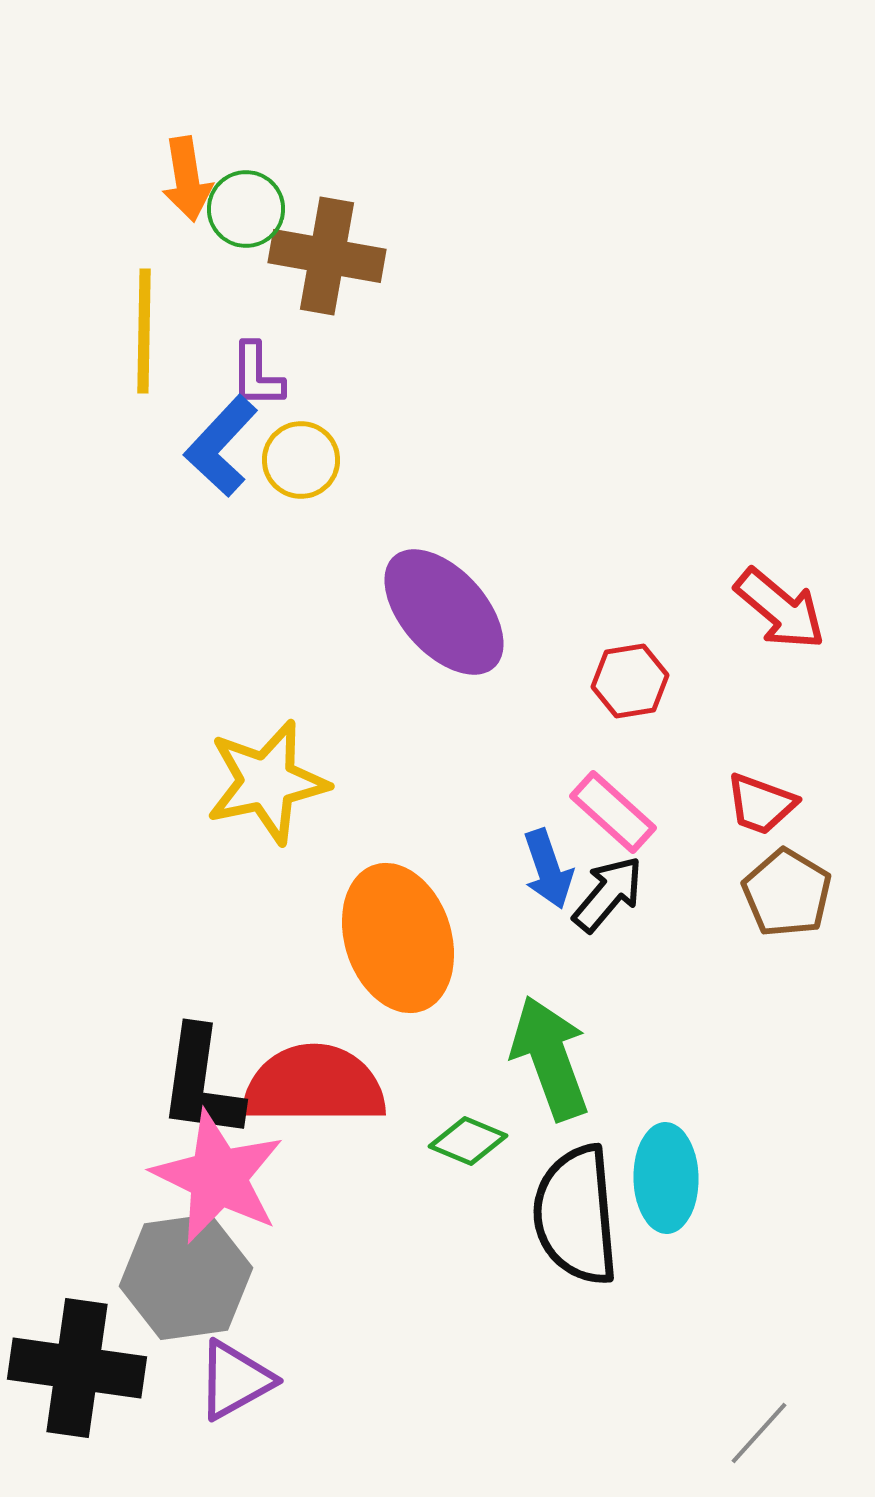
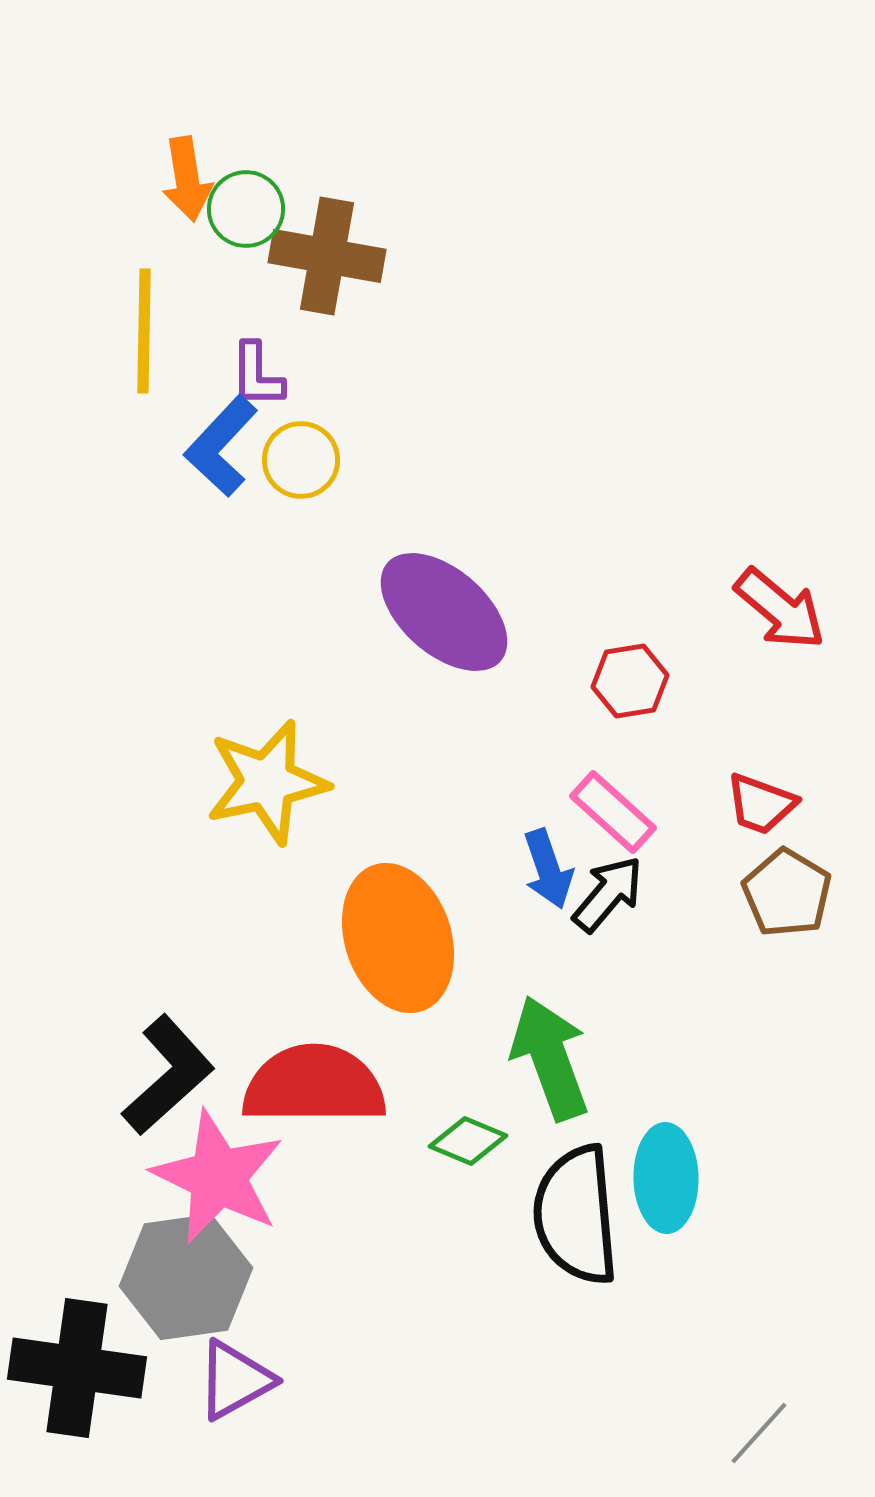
purple ellipse: rotated 7 degrees counterclockwise
black L-shape: moved 33 px left, 8 px up; rotated 140 degrees counterclockwise
